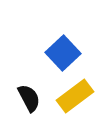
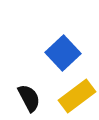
yellow rectangle: moved 2 px right
